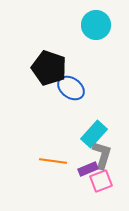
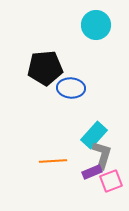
black pentagon: moved 4 px left; rotated 24 degrees counterclockwise
blue ellipse: rotated 32 degrees counterclockwise
cyan rectangle: moved 1 px down
orange line: rotated 12 degrees counterclockwise
purple rectangle: moved 4 px right, 3 px down
pink square: moved 10 px right
